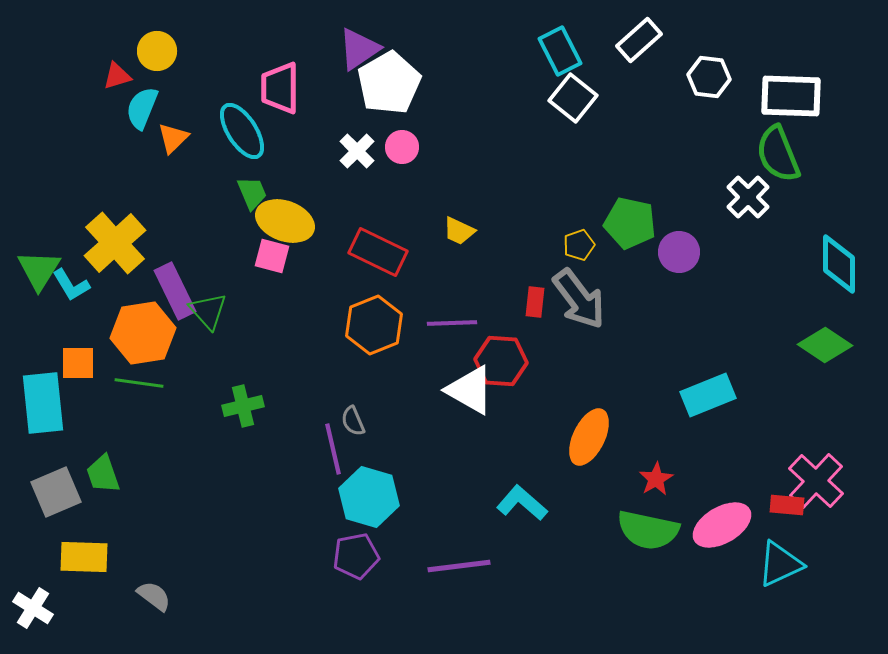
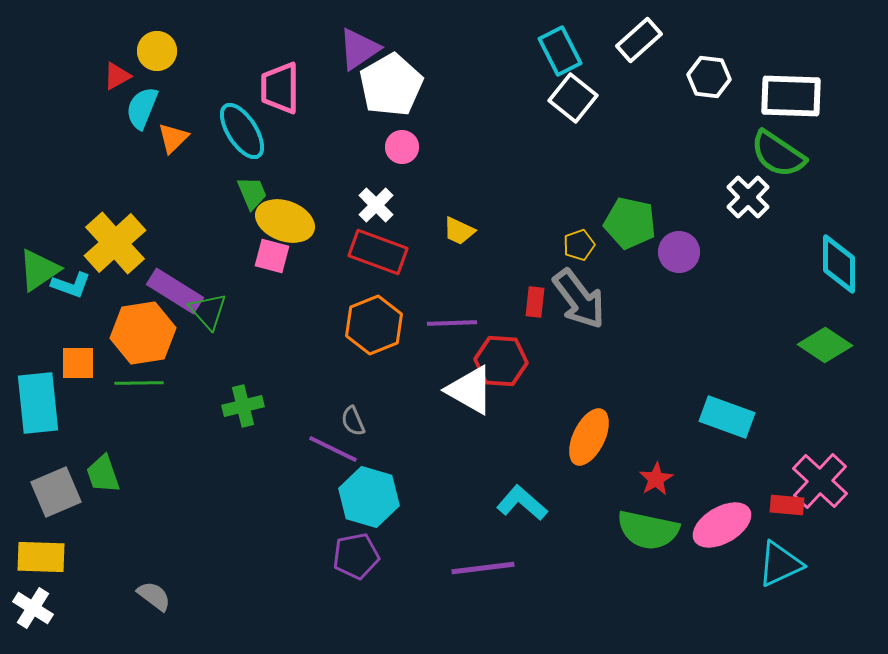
red triangle at (117, 76): rotated 12 degrees counterclockwise
white pentagon at (389, 83): moved 2 px right, 2 px down
white cross at (357, 151): moved 19 px right, 54 px down
green semicircle at (778, 154): rotated 34 degrees counterclockwise
red rectangle at (378, 252): rotated 6 degrees counterclockwise
green triangle at (39, 270): rotated 24 degrees clockwise
cyan L-shape at (71, 285): rotated 39 degrees counterclockwise
purple rectangle at (175, 291): rotated 32 degrees counterclockwise
green line at (139, 383): rotated 9 degrees counterclockwise
cyan rectangle at (708, 395): moved 19 px right, 22 px down; rotated 42 degrees clockwise
cyan rectangle at (43, 403): moved 5 px left
purple line at (333, 449): rotated 51 degrees counterclockwise
pink cross at (816, 481): moved 4 px right
yellow rectangle at (84, 557): moved 43 px left
purple line at (459, 566): moved 24 px right, 2 px down
